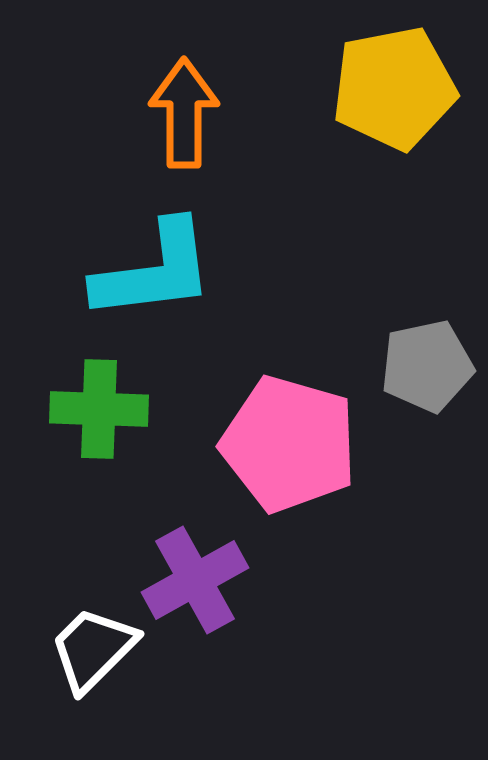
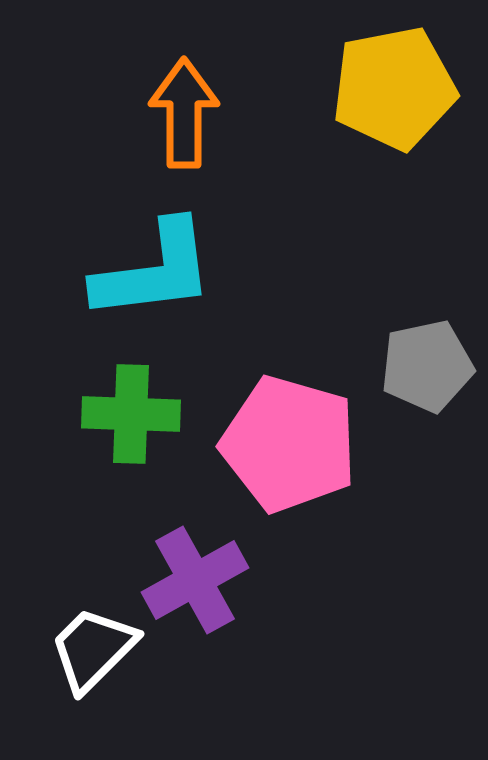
green cross: moved 32 px right, 5 px down
